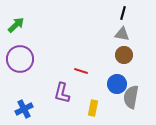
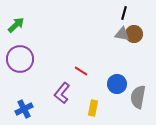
black line: moved 1 px right
brown circle: moved 10 px right, 21 px up
red line: rotated 16 degrees clockwise
purple L-shape: rotated 25 degrees clockwise
gray semicircle: moved 7 px right
